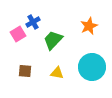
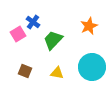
blue cross: rotated 24 degrees counterclockwise
brown square: rotated 16 degrees clockwise
